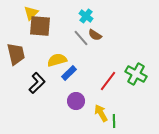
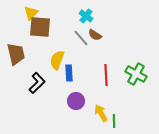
brown square: moved 1 px down
yellow semicircle: rotated 54 degrees counterclockwise
blue rectangle: rotated 49 degrees counterclockwise
red line: moved 2 px left, 6 px up; rotated 40 degrees counterclockwise
